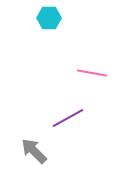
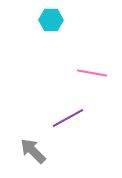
cyan hexagon: moved 2 px right, 2 px down
gray arrow: moved 1 px left
